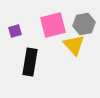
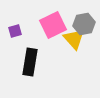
pink square: rotated 12 degrees counterclockwise
yellow triangle: moved 6 px up
